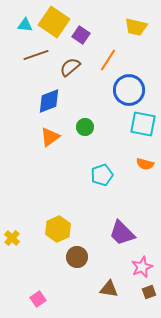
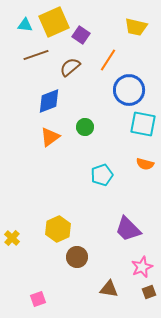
yellow square: rotated 32 degrees clockwise
purple trapezoid: moved 6 px right, 4 px up
pink square: rotated 14 degrees clockwise
